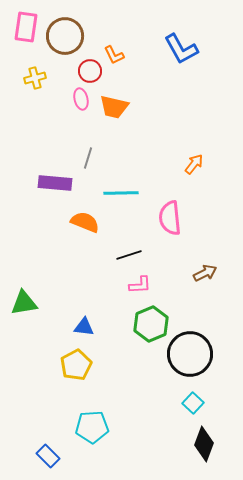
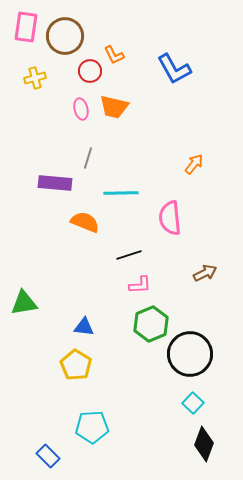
blue L-shape: moved 7 px left, 20 px down
pink ellipse: moved 10 px down
yellow pentagon: rotated 12 degrees counterclockwise
